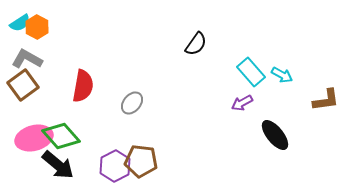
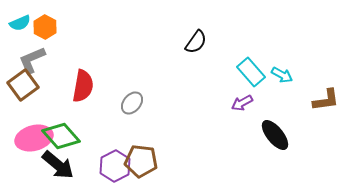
cyan semicircle: rotated 10 degrees clockwise
orange hexagon: moved 8 px right
black semicircle: moved 2 px up
gray L-shape: moved 5 px right, 1 px down; rotated 52 degrees counterclockwise
